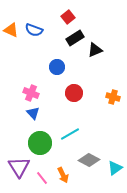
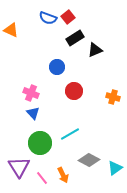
blue semicircle: moved 14 px right, 12 px up
red circle: moved 2 px up
